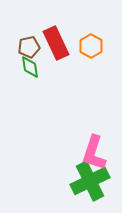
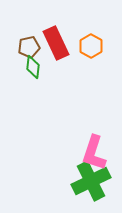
green diamond: moved 3 px right; rotated 15 degrees clockwise
green cross: moved 1 px right
